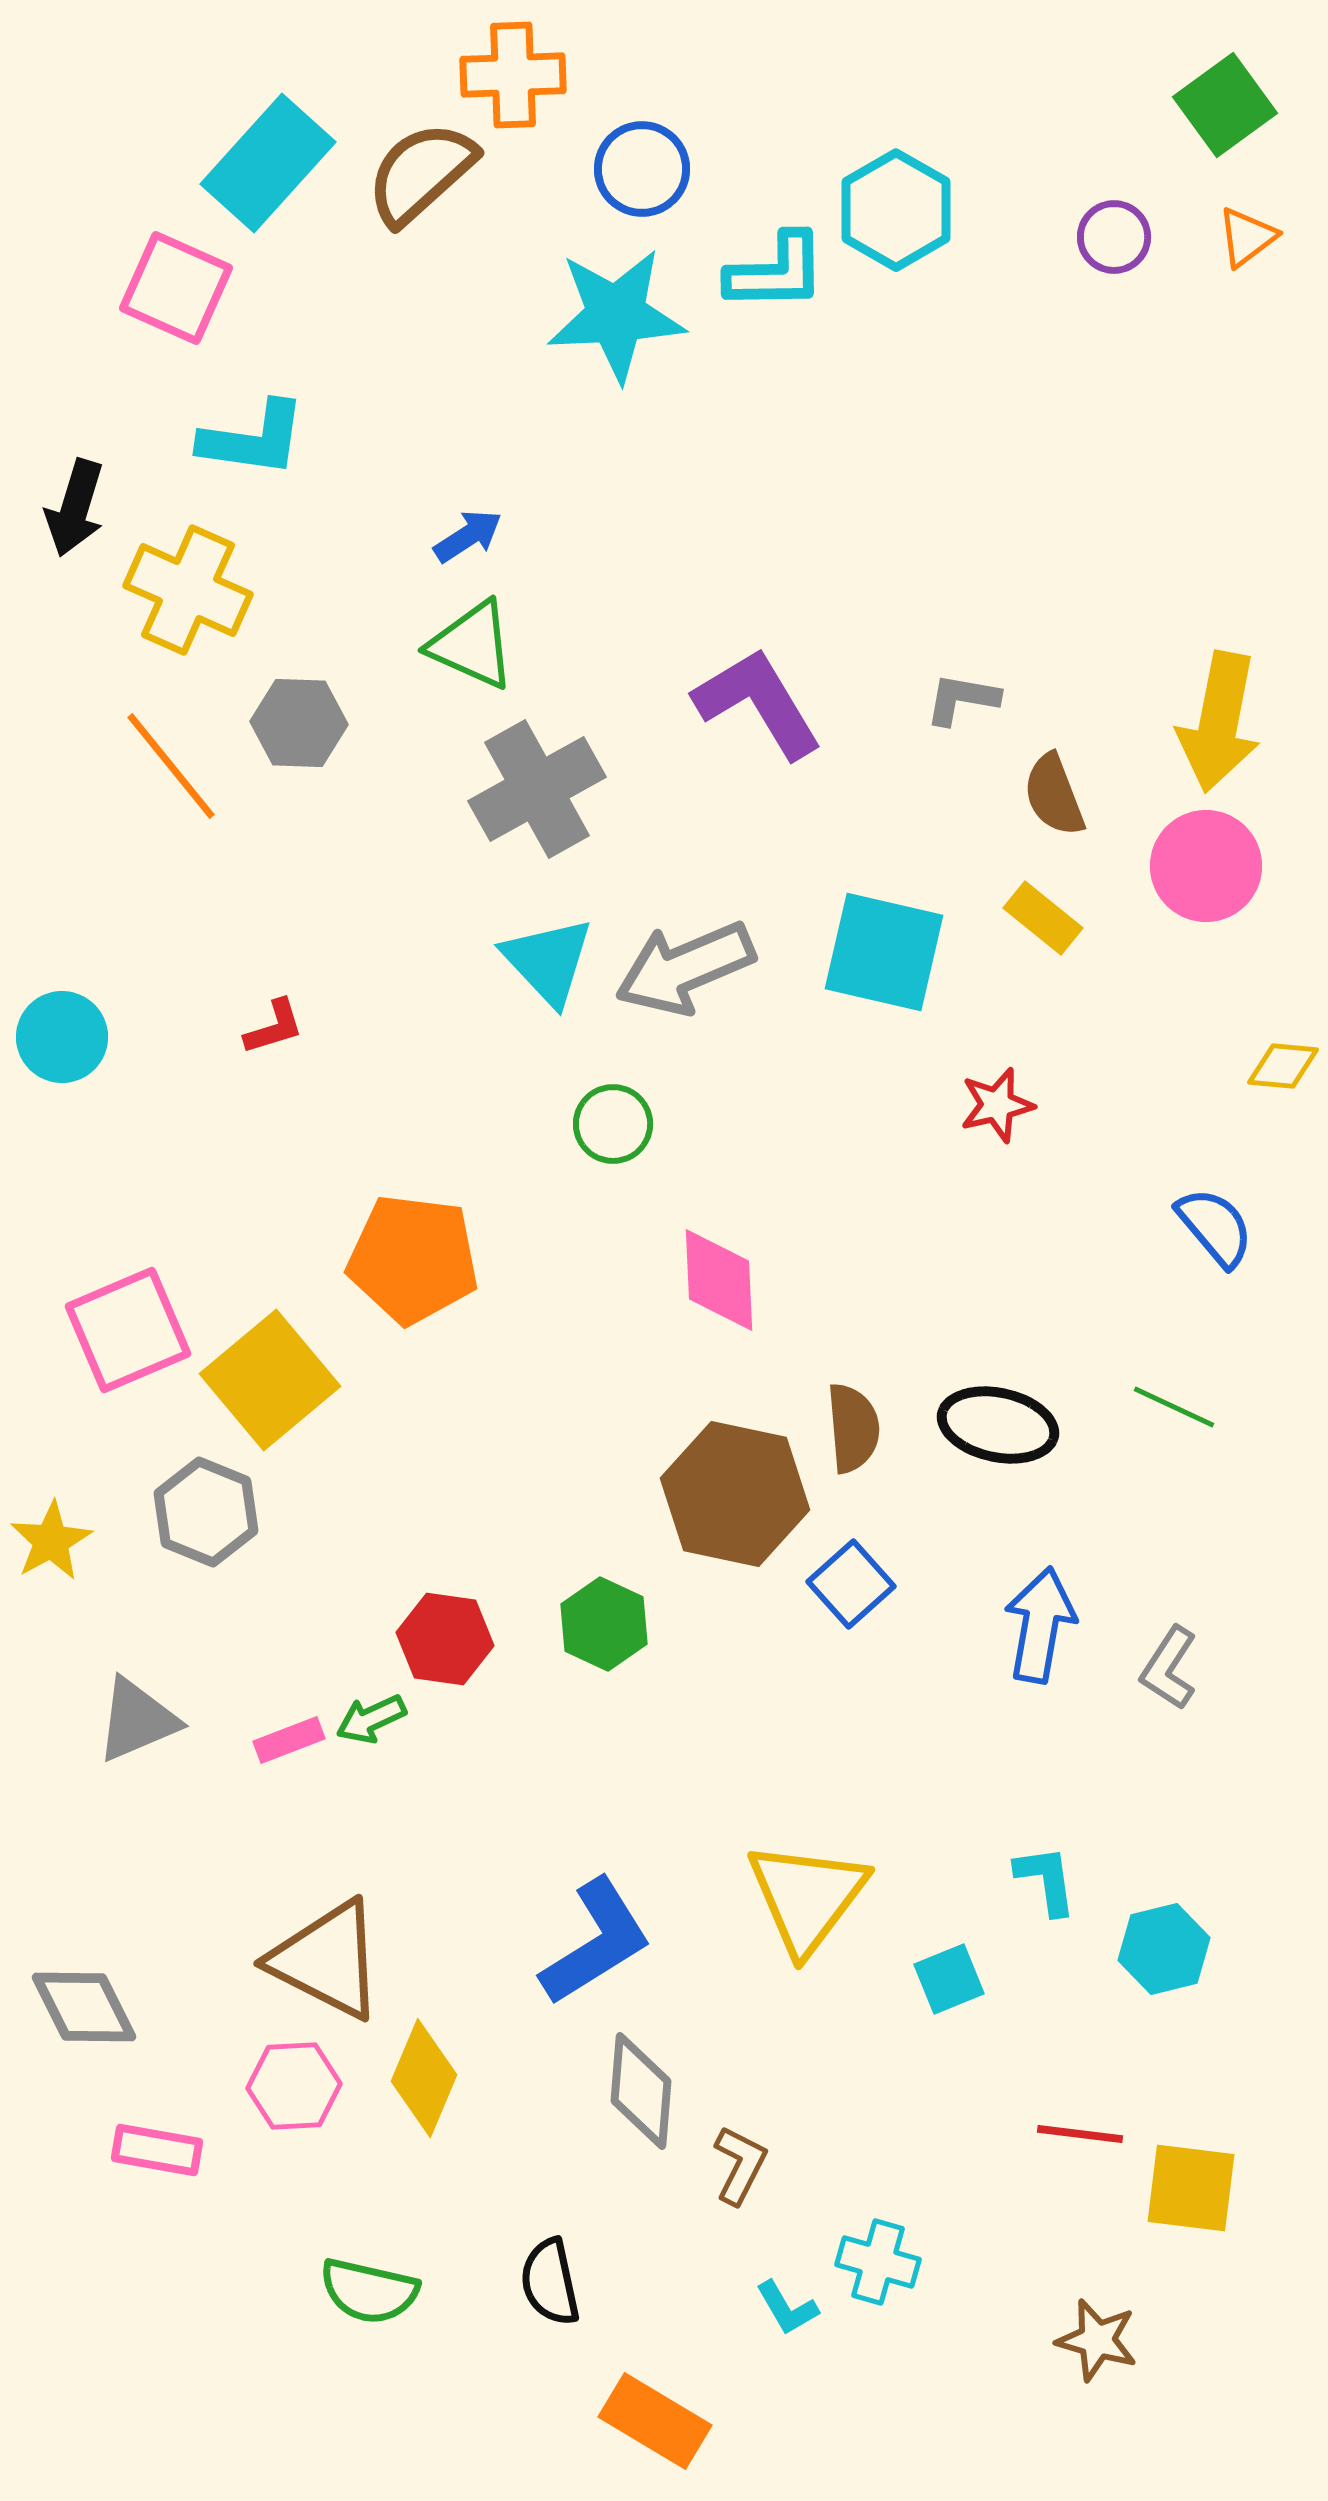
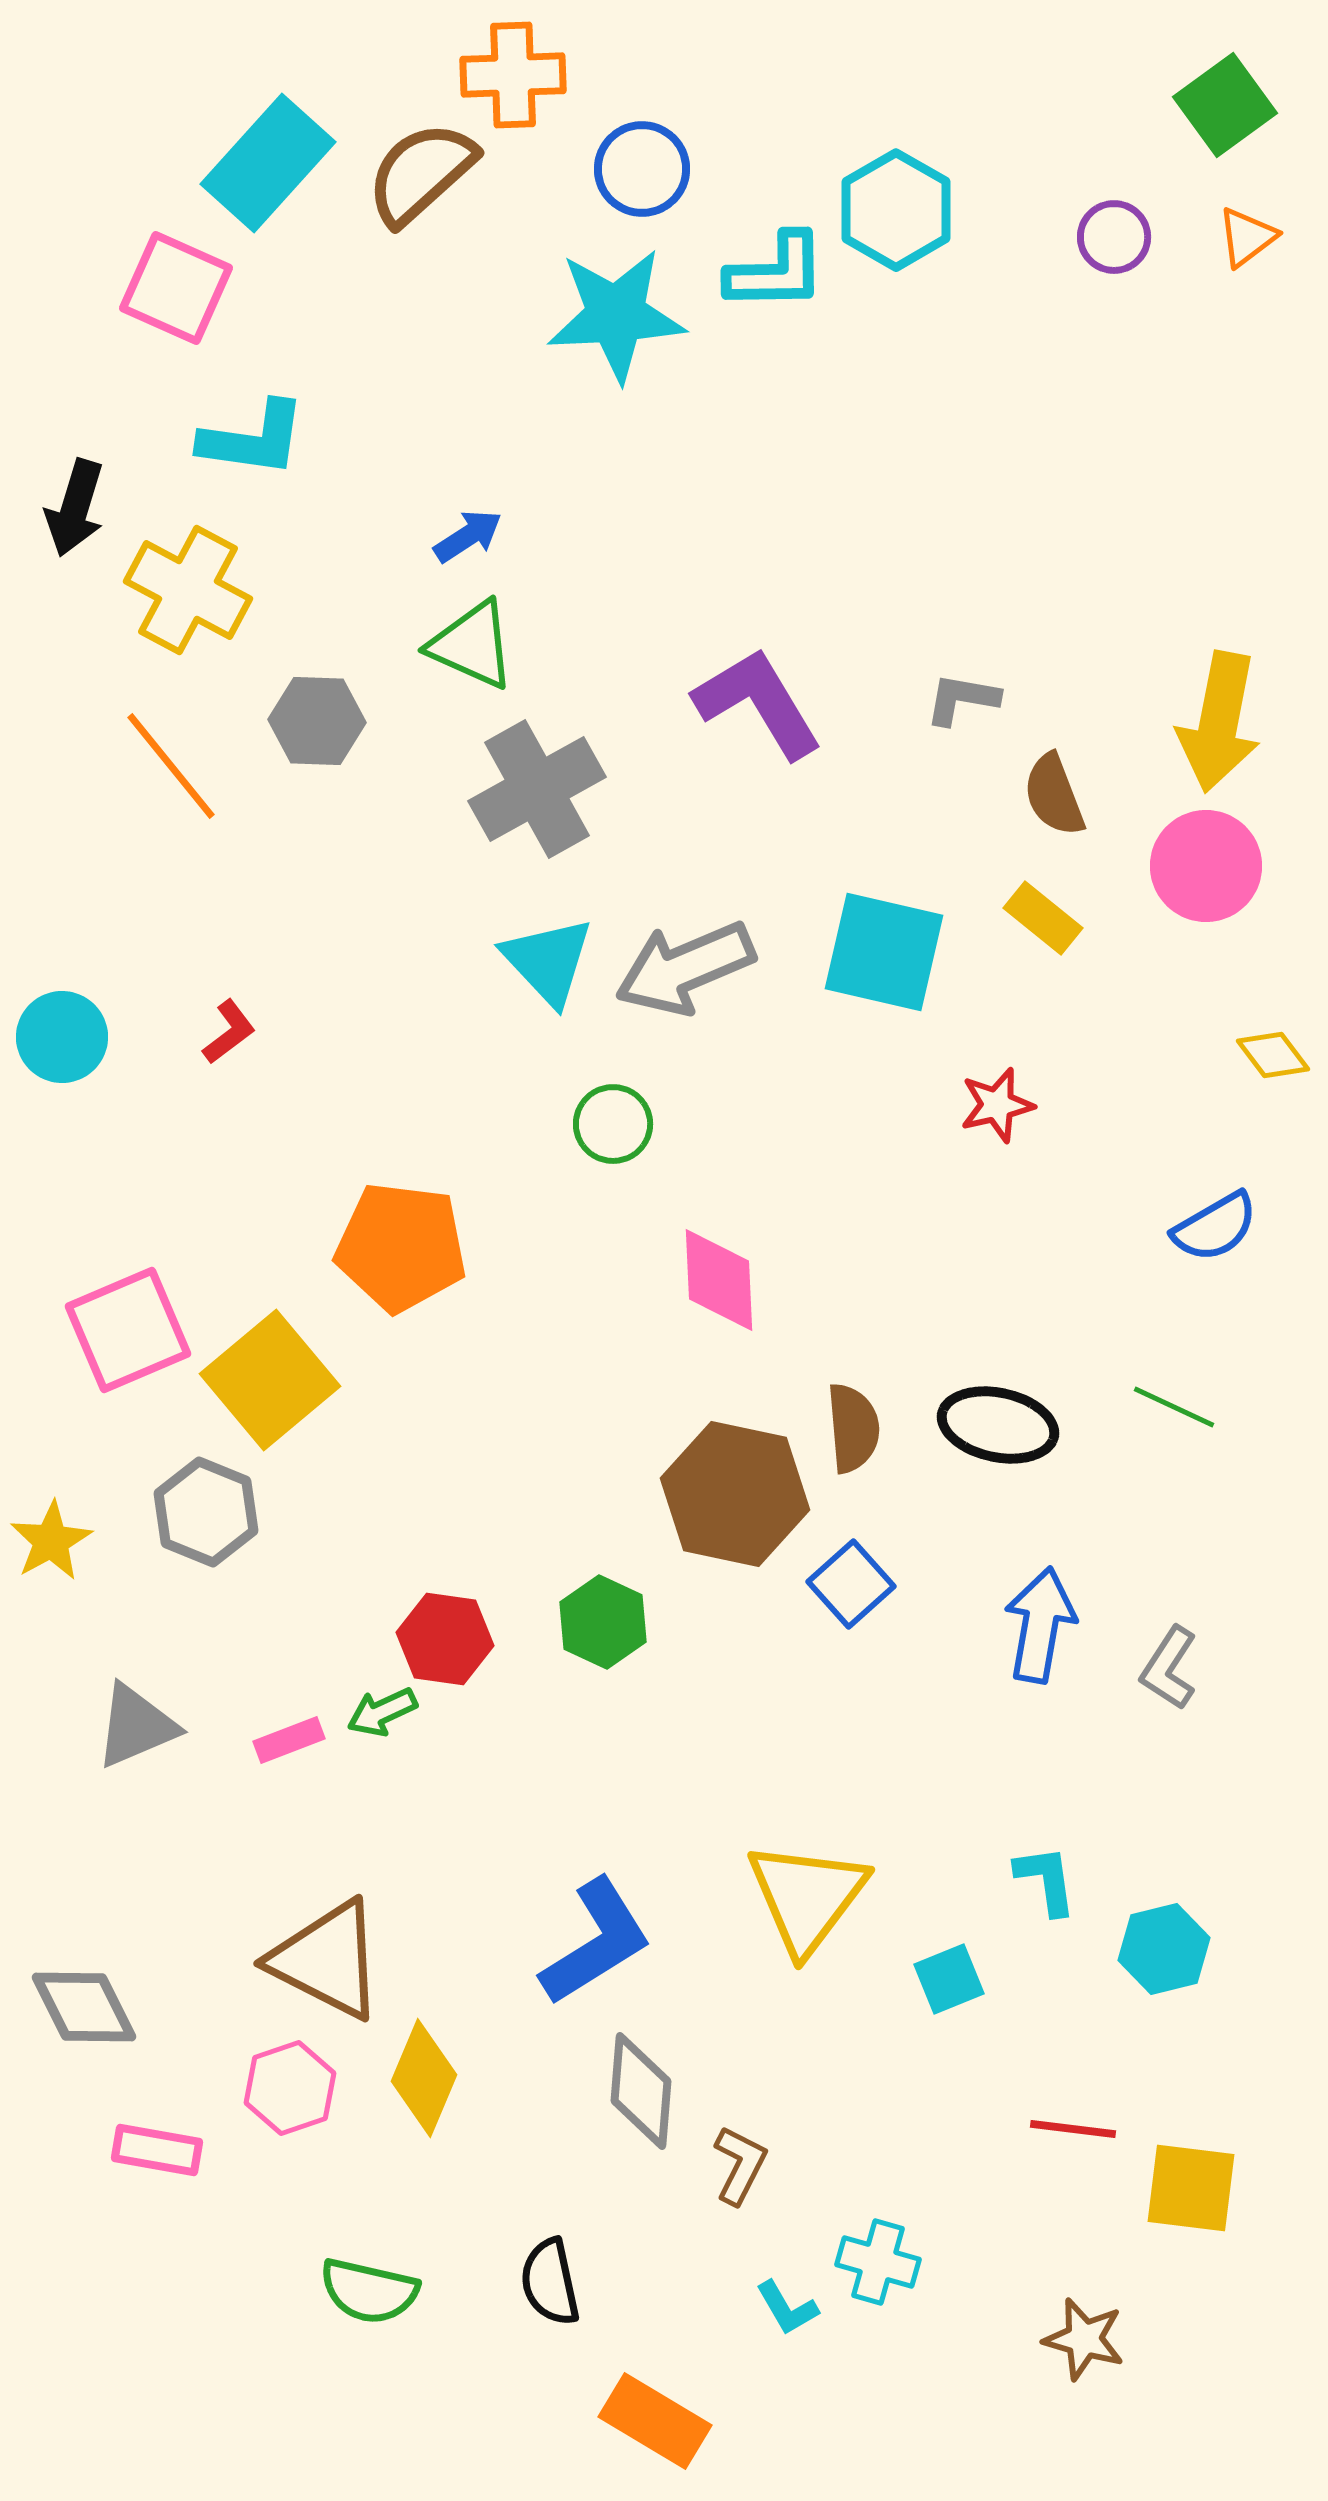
yellow cross at (188, 590): rotated 4 degrees clockwise
gray hexagon at (299, 723): moved 18 px right, 2 px up
red L-shape at (274, 1027): moved 45 px left, 5 px down; rotated 20 degrees counterclockwise
yellow diamond at (1283, 1066): moved 10 px left, 11 px up; rotated 48 degrees clockwise
blue semicircle at (1215, 1227): rotated 100 degrees clockwise
orange pentagon at (413, 1259): moved 12 px left, 12 px up
green hexagon at (604, 1624): moved 1 px left, 2 px up
green arrow at (371, 1719): moved 11 px right, 7 px up
gray triangle at (137, 1720): moved 1 px left, 6 px down
pink hexagon at (294, 2086): moved 4 px left, 2 px down; rotated 16 degrees counterclockwise
red line at (1080, 2134): moved 7 px left, 5 px up
brown star at (1097, 2340): moved 13 px left, 1 px up
